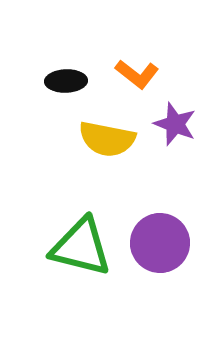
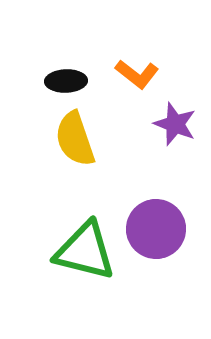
yellow semicircle: moved 32 px left; rotated 60 degrees clockwise
purple circle: moved 4 px left, 14 px up
green triangle: moved 4 px right, 4 px down
